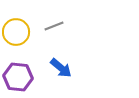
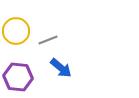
gray line: moved 6 px left, 14 px down
yellow circle: moved 1 px up
